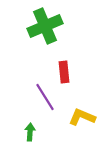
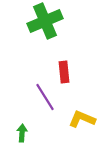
green cross: moved 5 px up
yellow L-shape: moved 2 px down
green arrow: moved 8 px left, 1 px down
